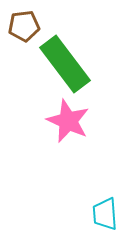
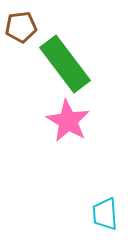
brown pentagon: moved 3 px left, 1 px down
pink star: rotated 6 degrees clockwise
